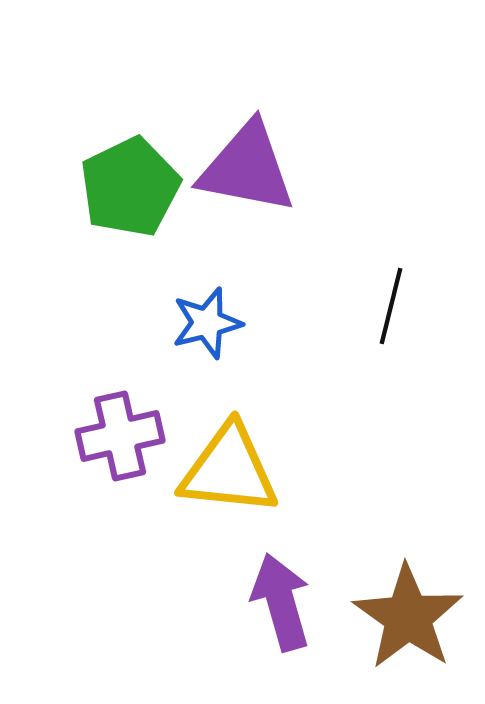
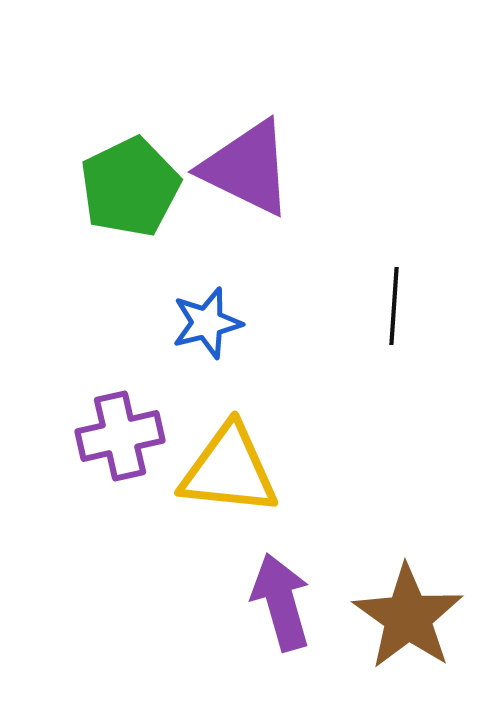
purple triangle: rotated 15 degrees clockwise
black line: moved 3 px right; rotated 10 degrees counterclockwise
